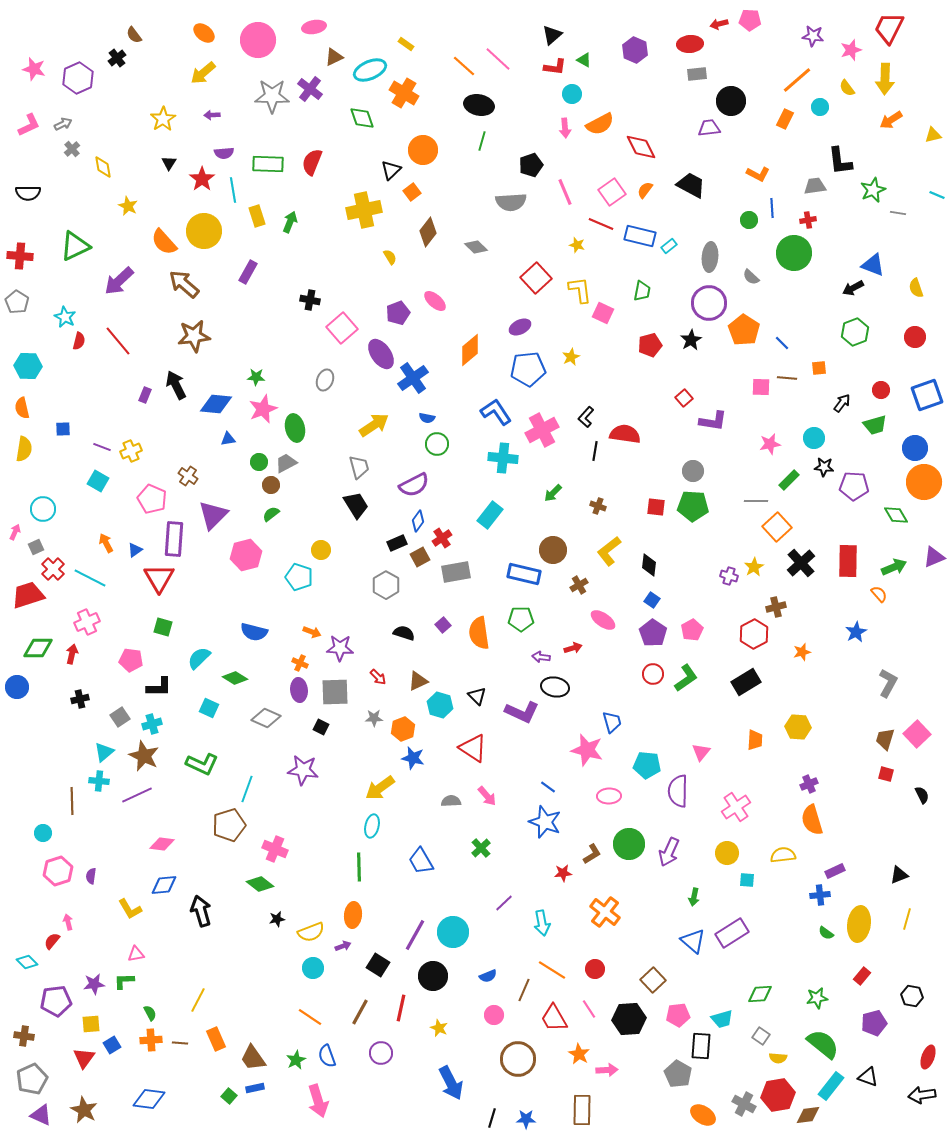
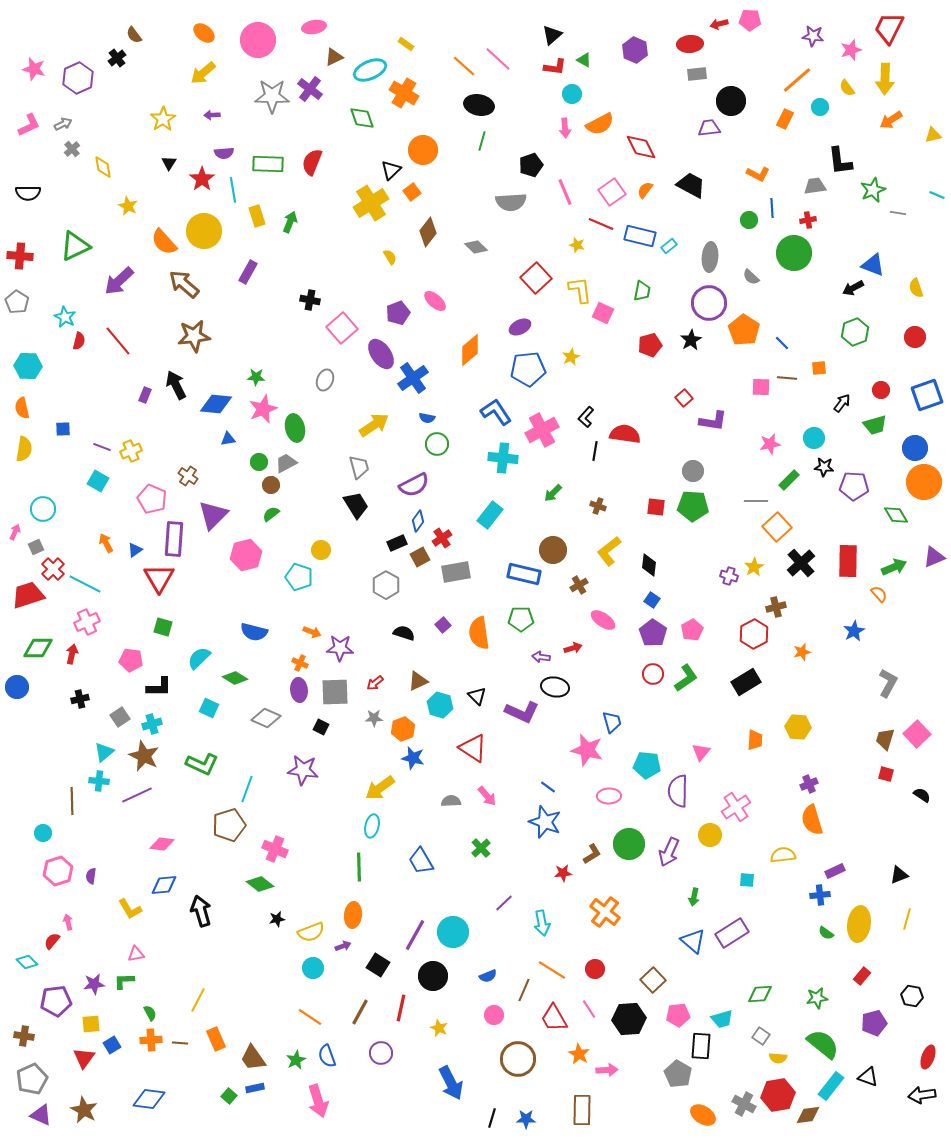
yellow cross at (364, 210): moved 7 px right, 7 px up; rotated 20 degrees counterclockwise
cyan line at (90, 578): moved 5 px left, 6 px down
blue star at (856, 632): moved 2 px left, 1 px up
red arrow at (378, 677): moved 3 px left, 6 px down; rotated 96 degrees clockwise
black semicircle at (922, 795): rotated 30 degrees counterclockwise
yellow circle at (727, 853): moved 17 px left, 18 px up
